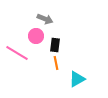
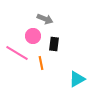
pink circle: moved 3 px left
black rectangle: moved 1 px left, 1 px up
orange line: moved 15 px left
